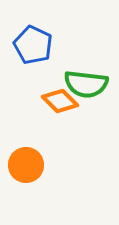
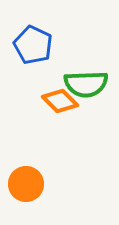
green semicircle: rotated 9 degrees counterclockwise
orange circle: moved 19 px down
